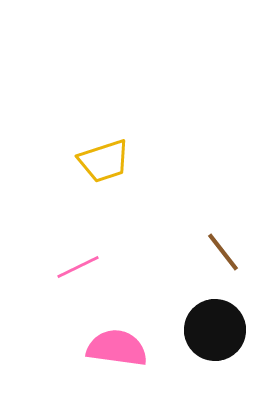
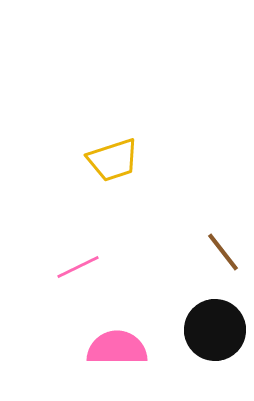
yellow trapezoid: moved 9 px right, 1 px up
pink semicircle: rotated 8 degrees counterclockwise
